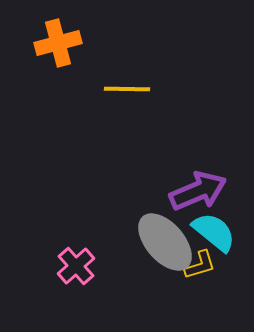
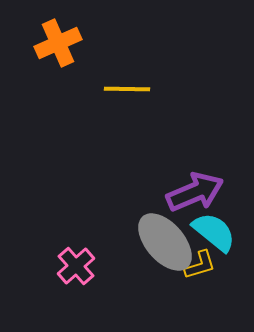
orange cross: rotated 9 degrees counterclockwise
purple arrow: moved 3 px left, 1 px down
